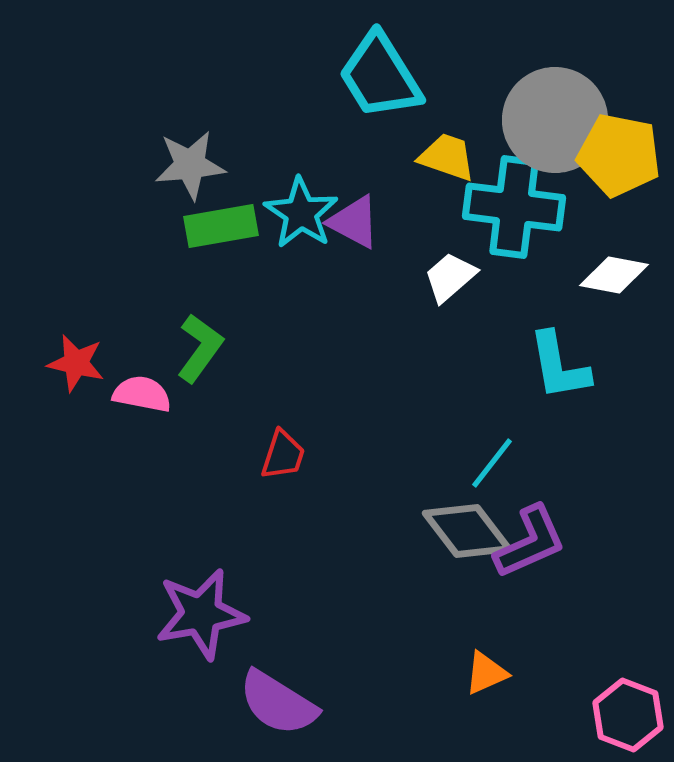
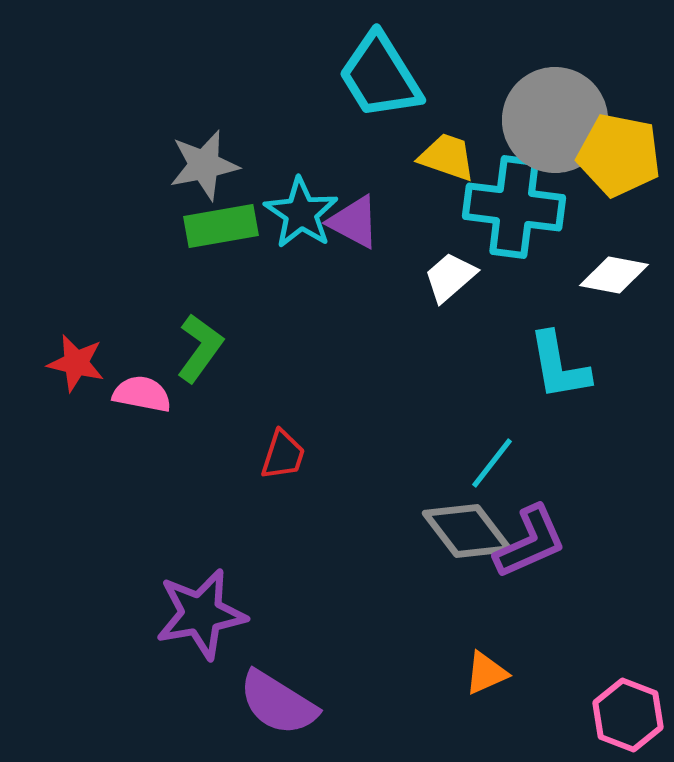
gray star: moved 14 px right; rotated 6 degrees counterclockwise
